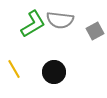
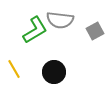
green L-shape: moved 2 px right, 6 px down
